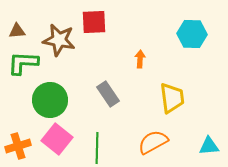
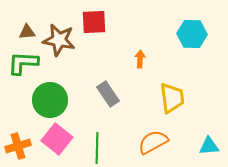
brown triangle: moved 10 px right, 1 px down
